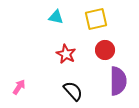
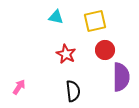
yellow square: moved 1 px left, 2 px down
purple semicircle: moved 3 px right, 4 px up
black semicircle: rotated 35 degrees clockwise
